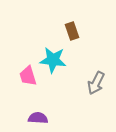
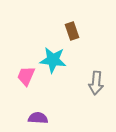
pink trapezoid: moved 2 px left; rotated 40 degrees clockwise
gray arrow: rotated 20 degrees counterclockwise
